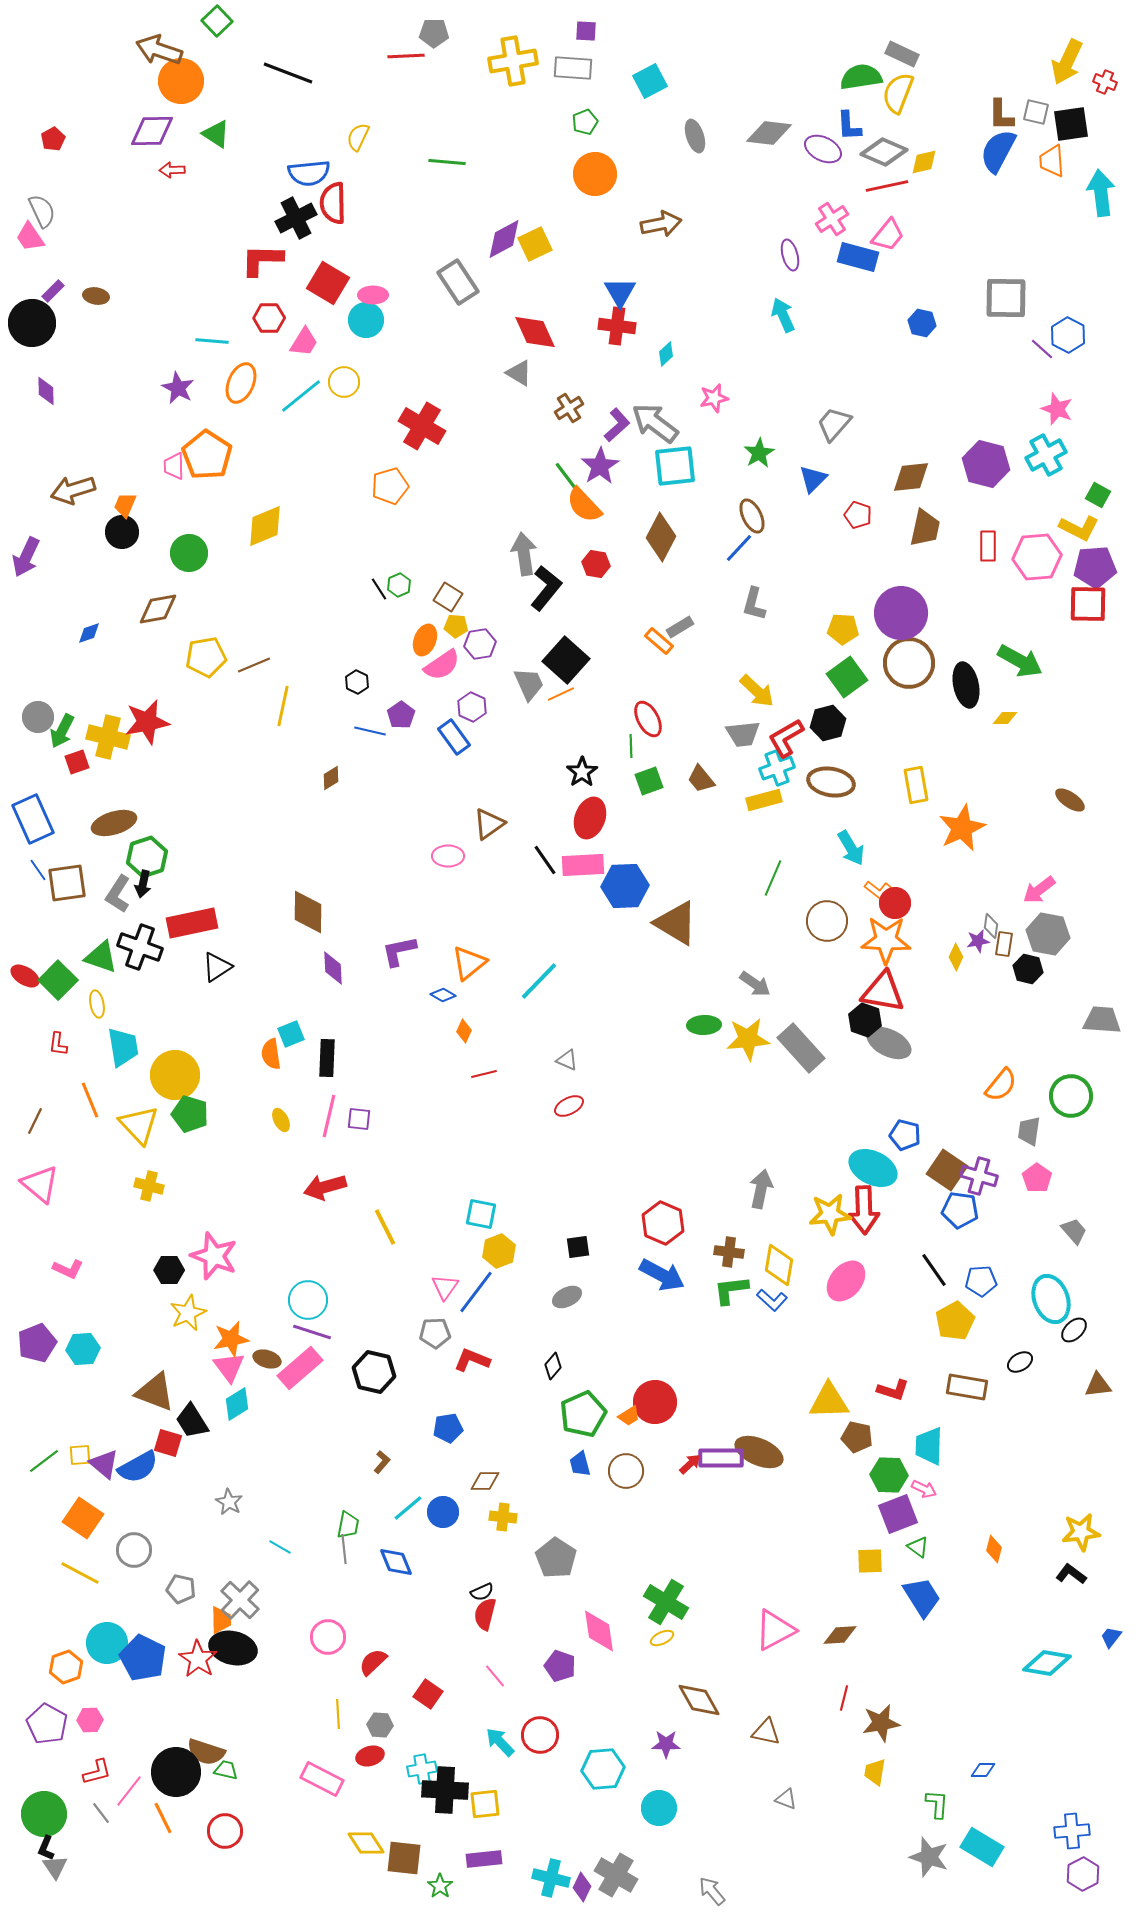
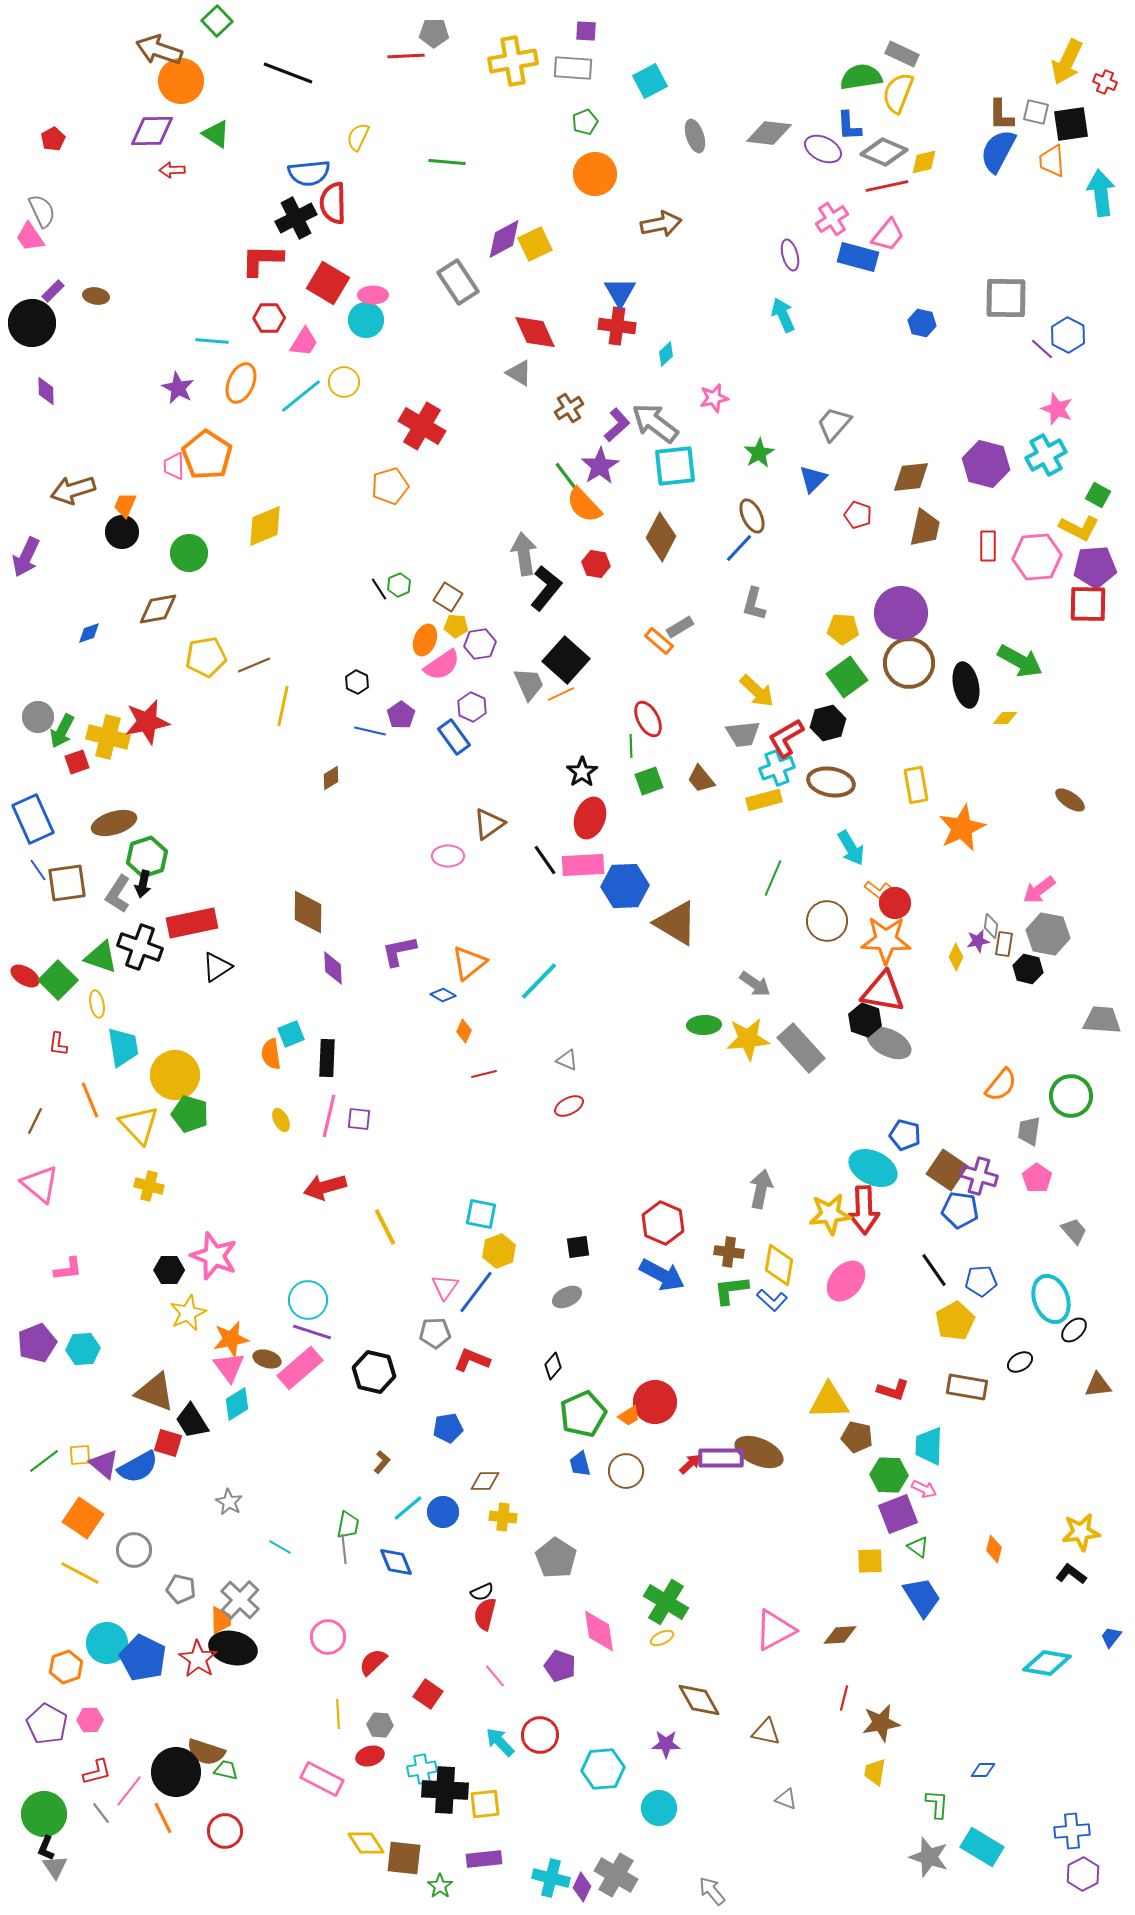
pink L-shape at (68, 1269): rotated 32 degrees counterclockwise
